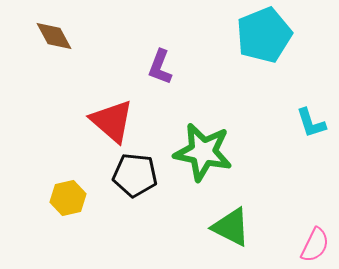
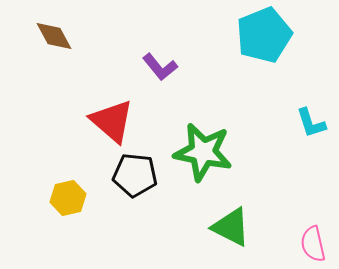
purple L-shape: rotated 60 degrees counterclockwise
pink semicircle: moved 2 px left, 1 px up; rotated 141 degrees clockwise
